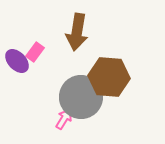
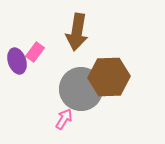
purple ellipse: rotated 25 degrees clockwise
brown hexagon: rotated 6 degrees counterclockwise
gray circle: moved 8 px up
